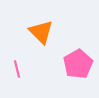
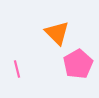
orange triangle: moved 16 px right, 1 px down
